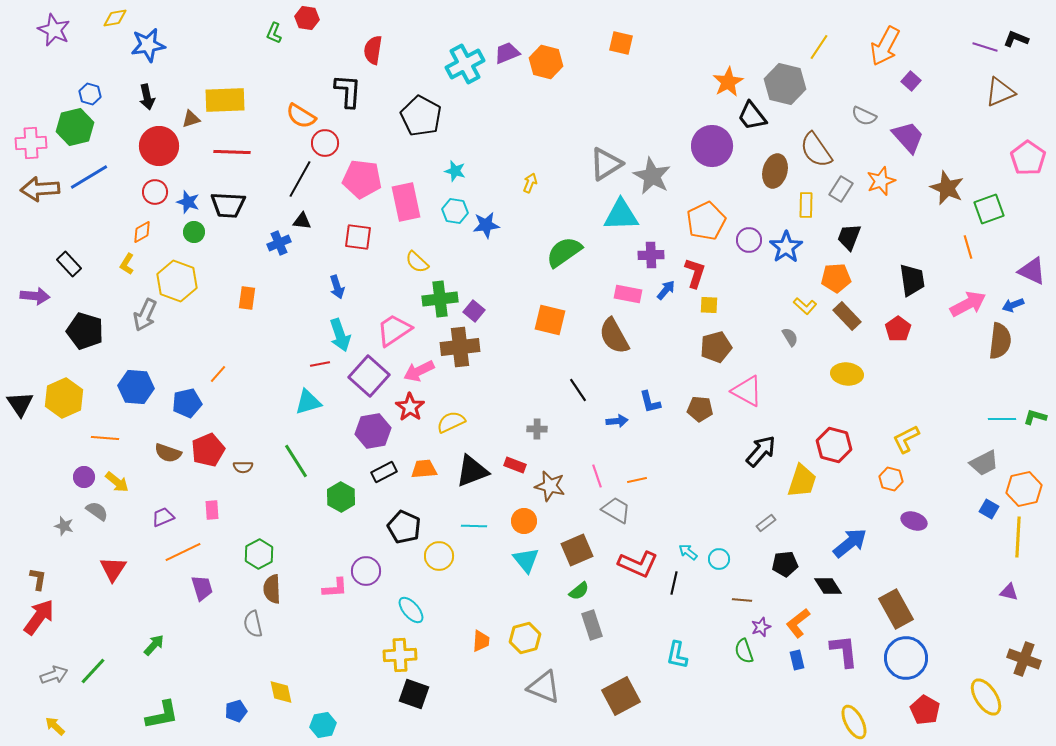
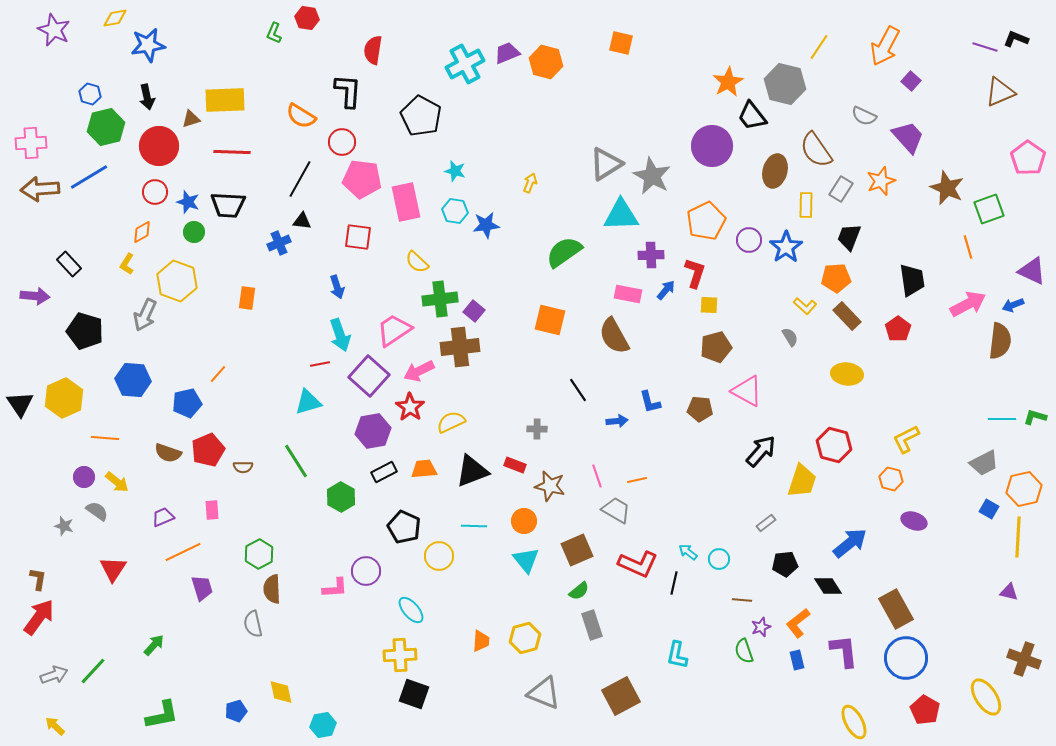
green hexagon at (75, 127): moved 31 px right
red circle at (325, 143): moved 17 px right, 1 px up
blue hexagon at (136, 387): moved 3 px left, 7 px up
gray triangle at (544, 687): moved 6 px down
